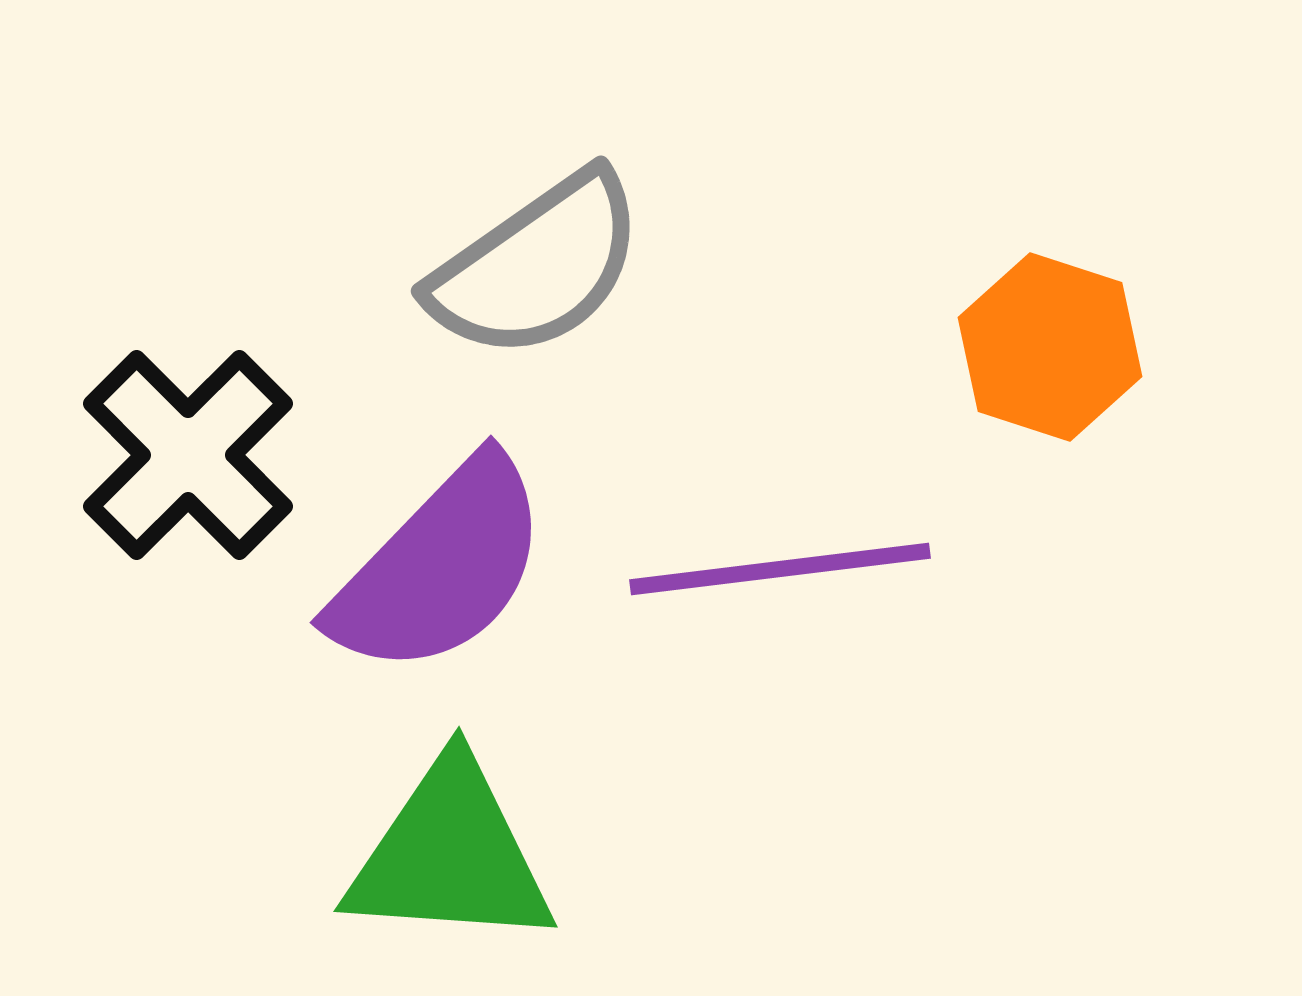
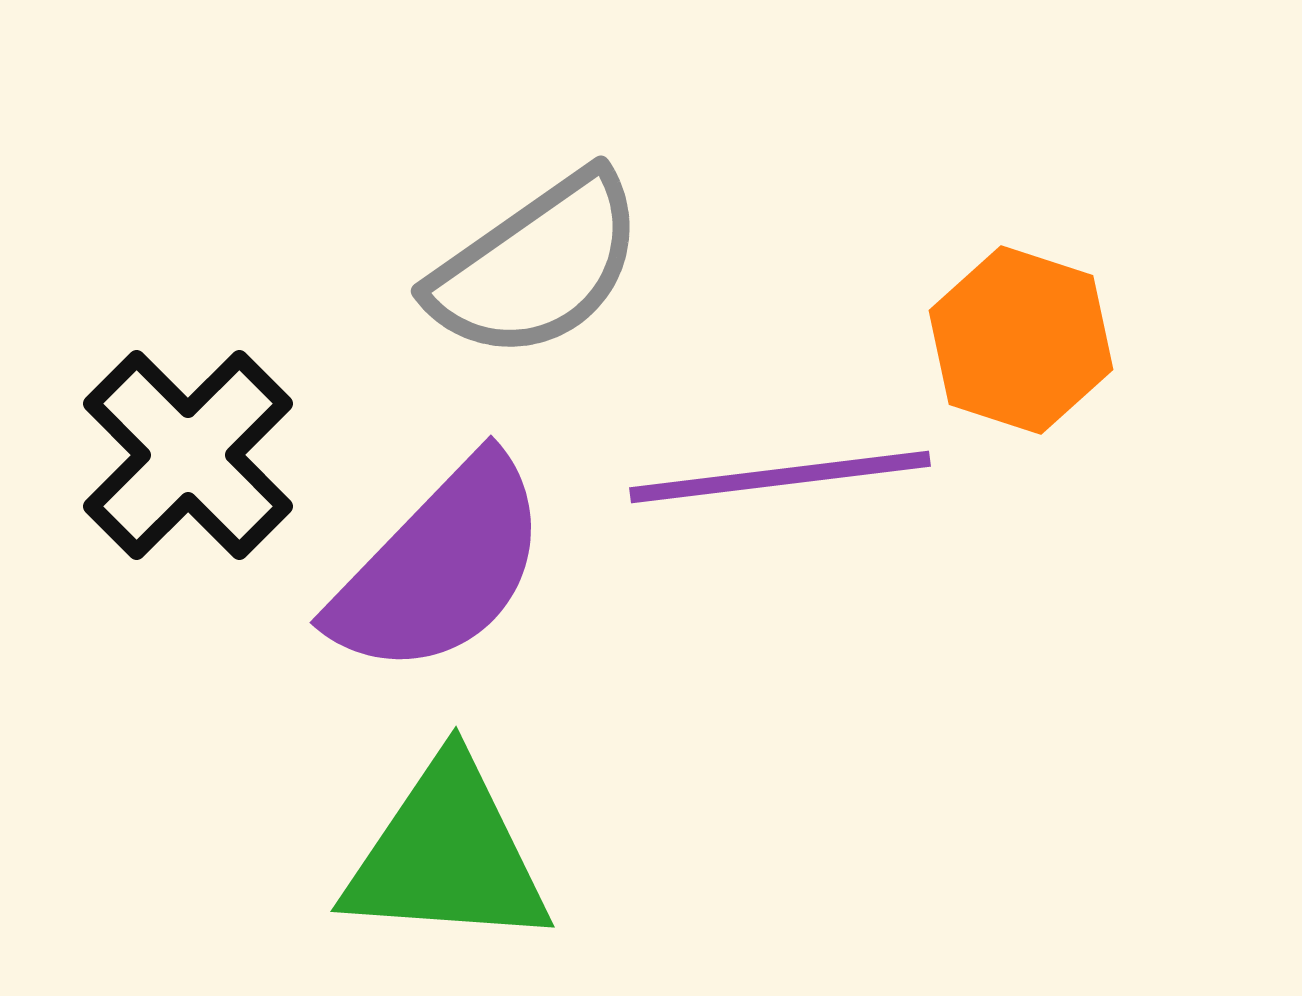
orange hexagon: moved 29 px left, 7 px up
purple line: moved 92 px up
green triangle: moved 3 px left
